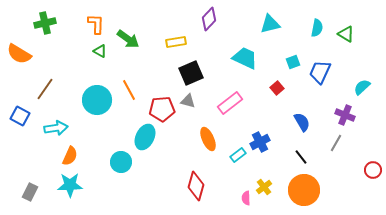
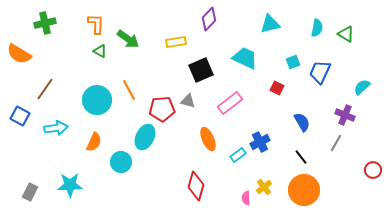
black square at (191, 73): moved 10 px right, 3 px up
red square at (277, 88): rotated 24 degrees counterclockwise
orange semicircle at (70, 156): moved 24 px right, 14 px up
